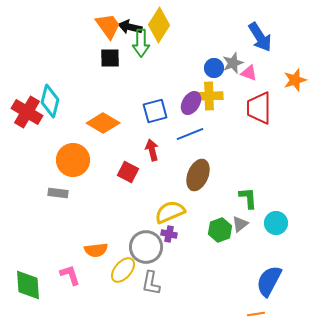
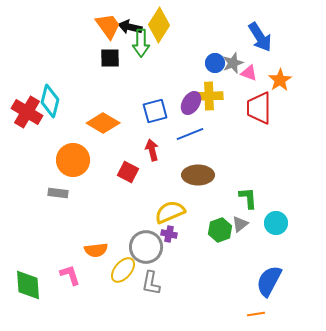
blue circle: moved 1 px right, 5 px up
orange star: moved 15 px left; rotated 15 degrees counterclockwise
brown ellipse: rotated 68 degrees clockwise
